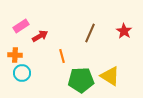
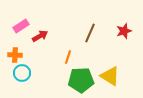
red star: rotated 21 degrees clockwise
orange line: moved 6 px right, 1 px down; rotated 32 degrees clockwise
